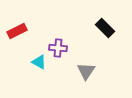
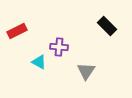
black rectangle: moved 2 px right, 2 px up
purple cross: moved 1 px right, 1 px up
